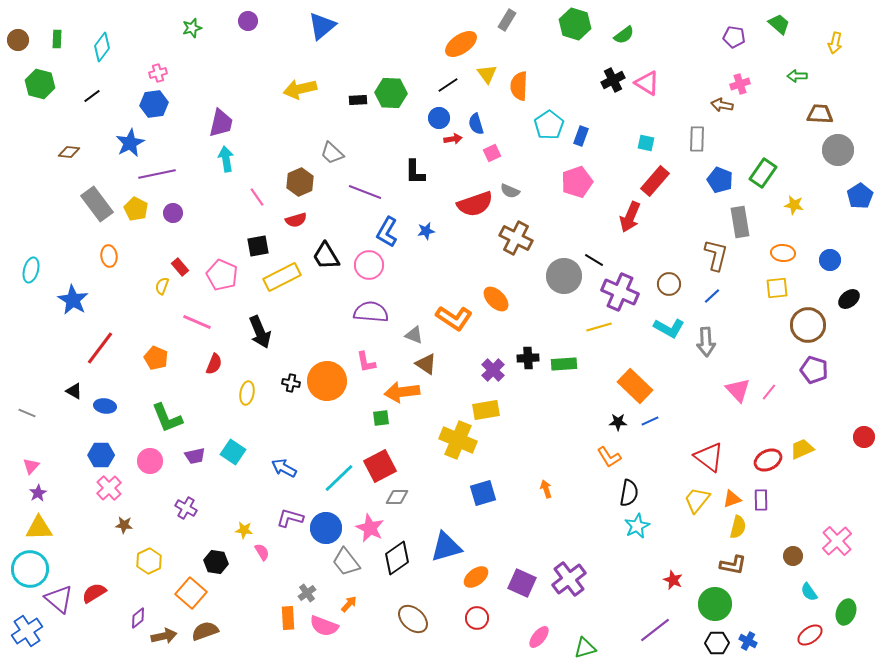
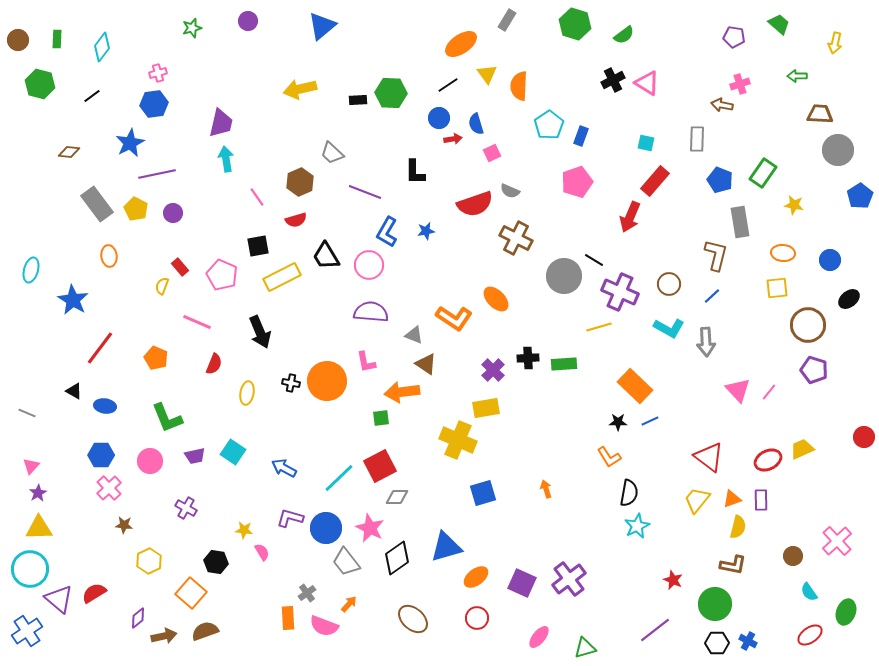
yellow rectangle at (486, 410): moved 2 px up
